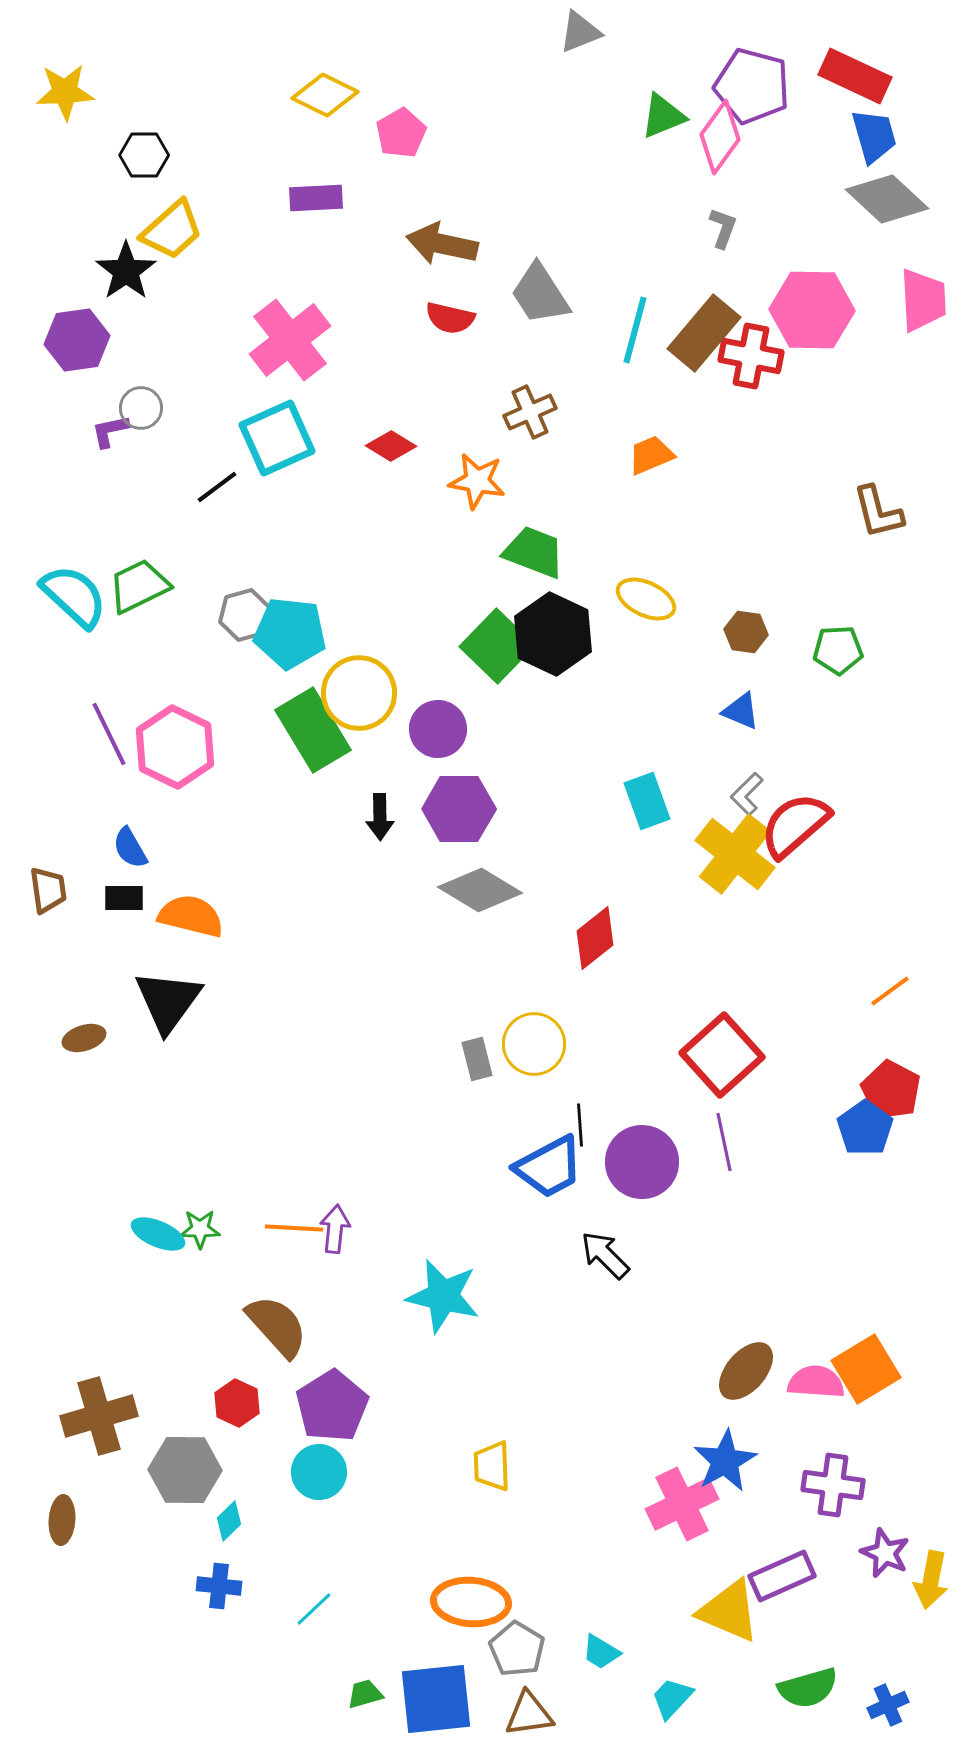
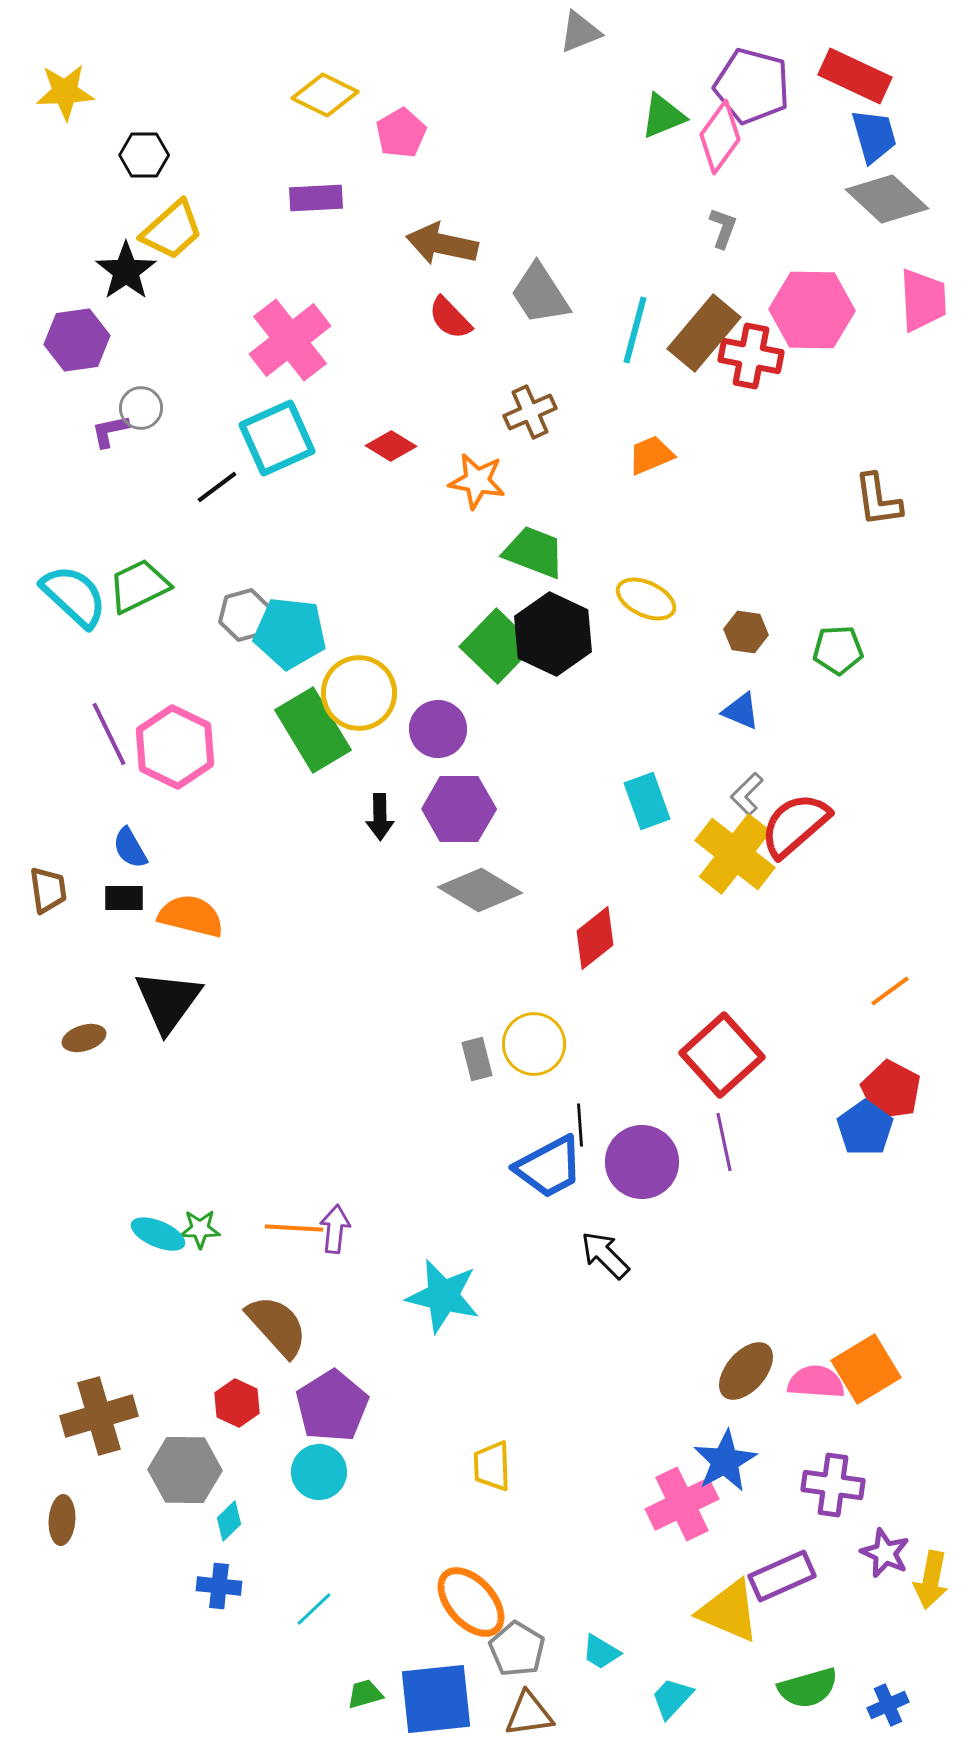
red semicircle at (450, 318): rotated 33 degrees clockwise
brown L-shape at (878, 512): moved 12 px up; rotated 6 degrees clockwise
orange ellipse at (471, 1602): rotated 44 degrees clockwise
